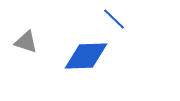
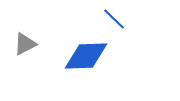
gray triangle: moved 1 px left, 2 px down; rotated 45 degrees counterclockwise
